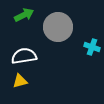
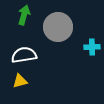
green arrow: rotated 48 degrees counterclockwise
cyan cross: rotated 21 degrees counterclockwise
white semicircle: moved 1 px up
